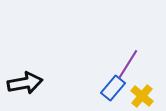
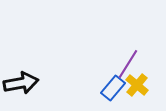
black arrow: moved 4 px left
yellow cross: moved 5 px left, 11 px up
